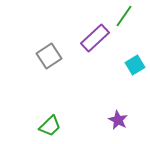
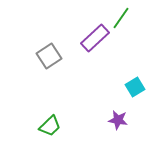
green line: moved 3 px left, 2 px down
cyan square: moved 22 px down
purple star: rotated 18 degrees counterclockwise
